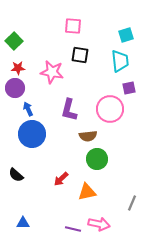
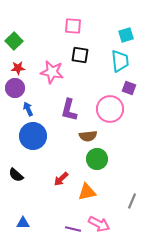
purple square: rotated 32 degrees clockwise
blue circle: moved 1 px right, 2 px down
gray line: moved 2 px up
pink arrow: rotated 15 degrees clockwise
